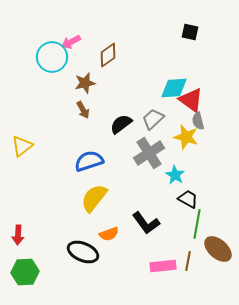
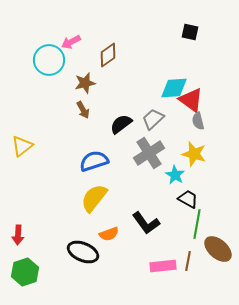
cyan circle: moved 3 px left, 3 px down
yellow star: moved 8 px right, 17 px down
blue semicircle: moved 5 px right
green hexagon: rotated 16 degrees counterclockwise
